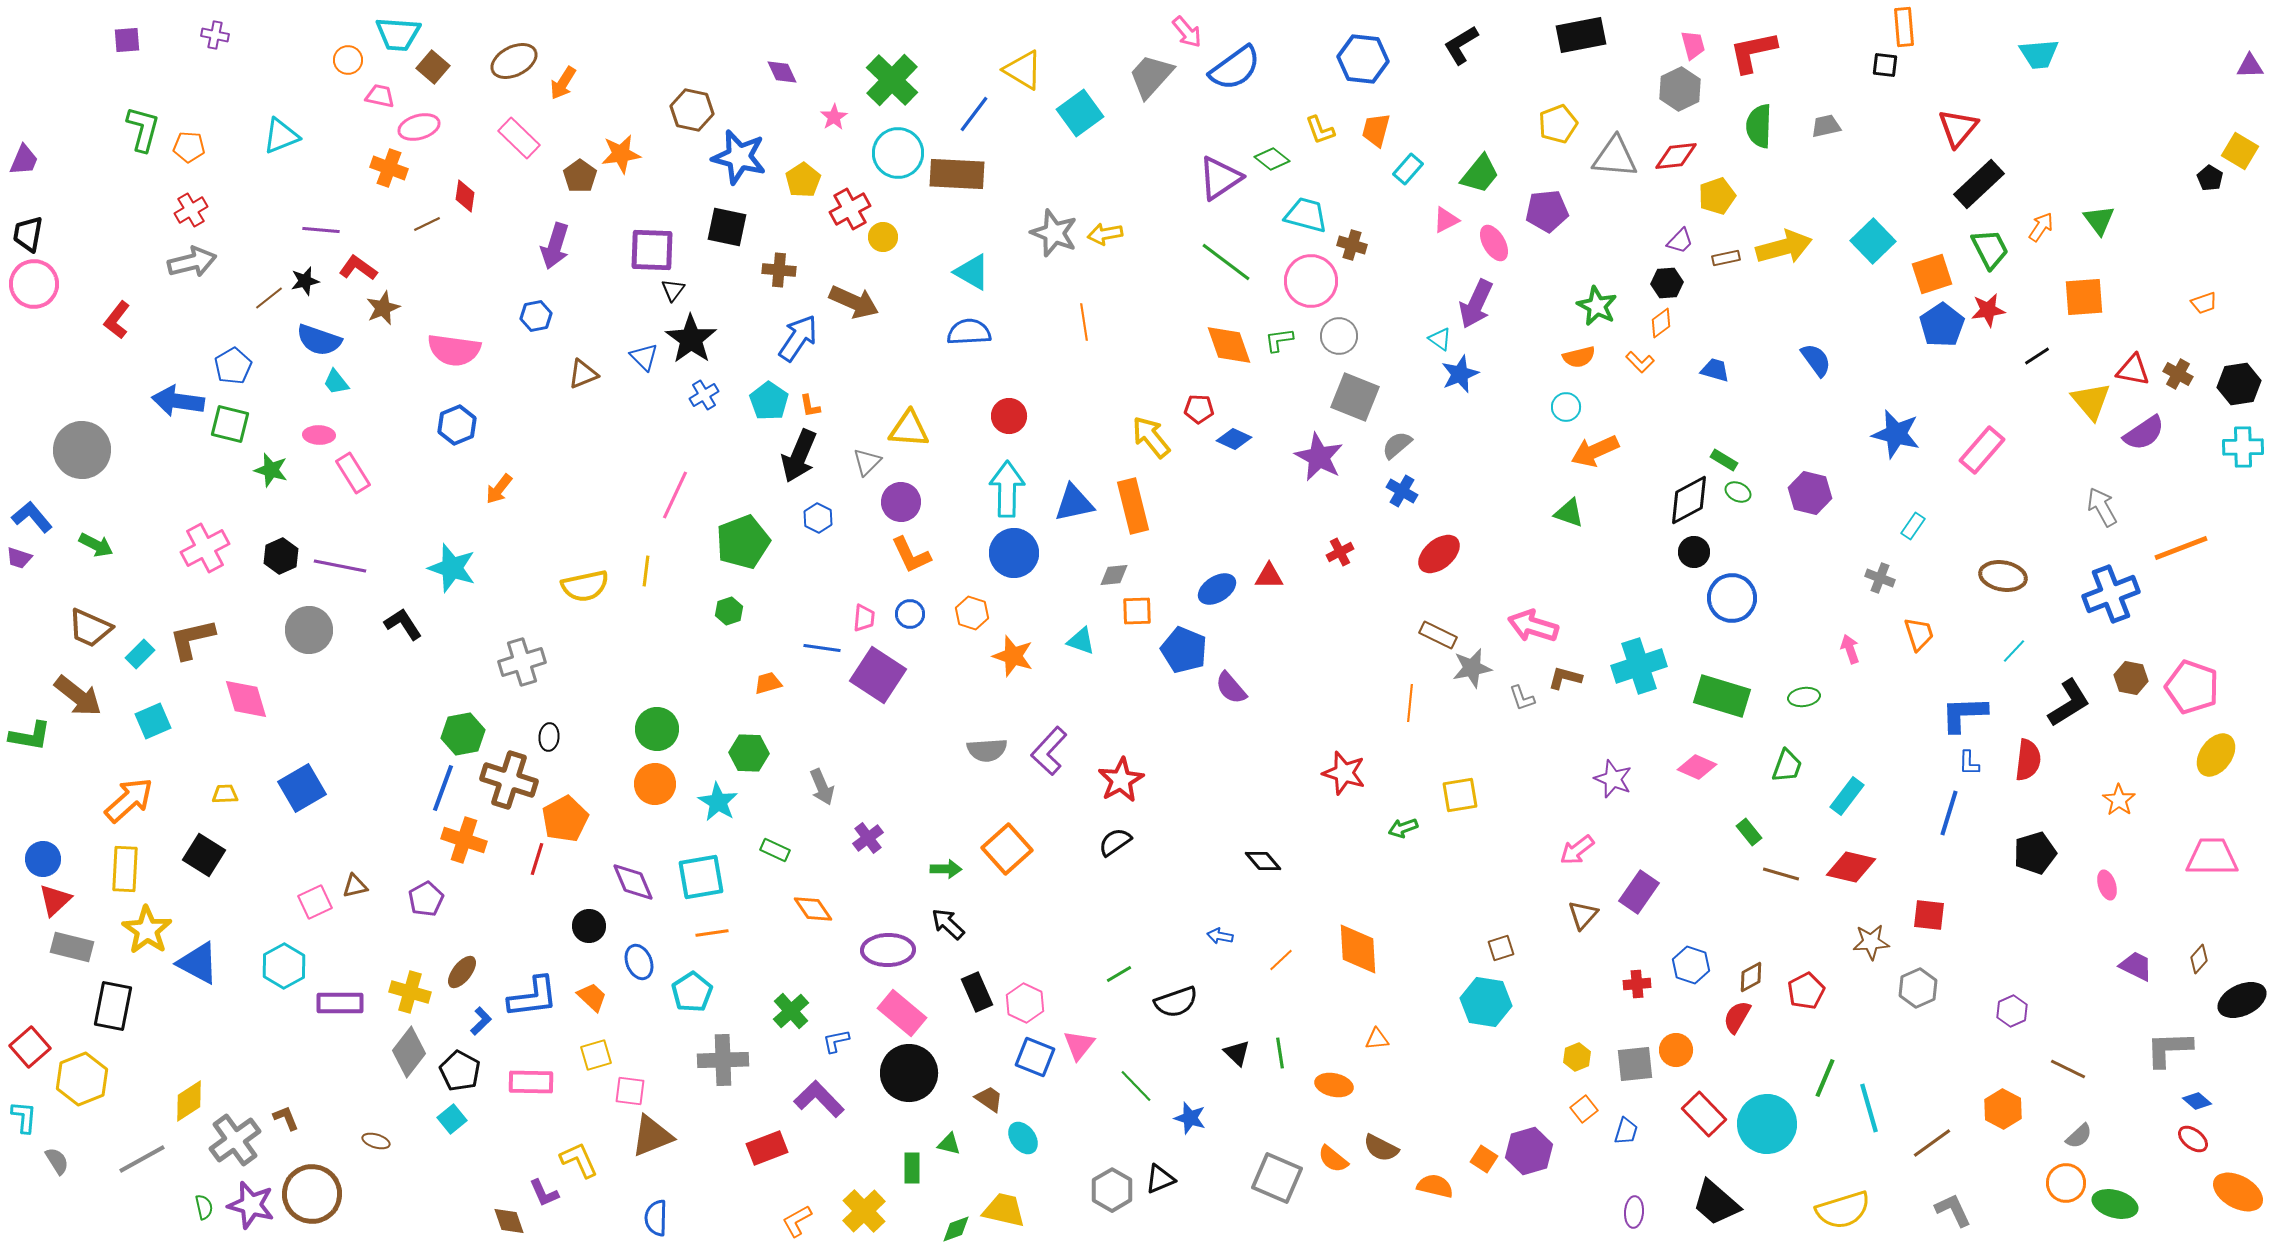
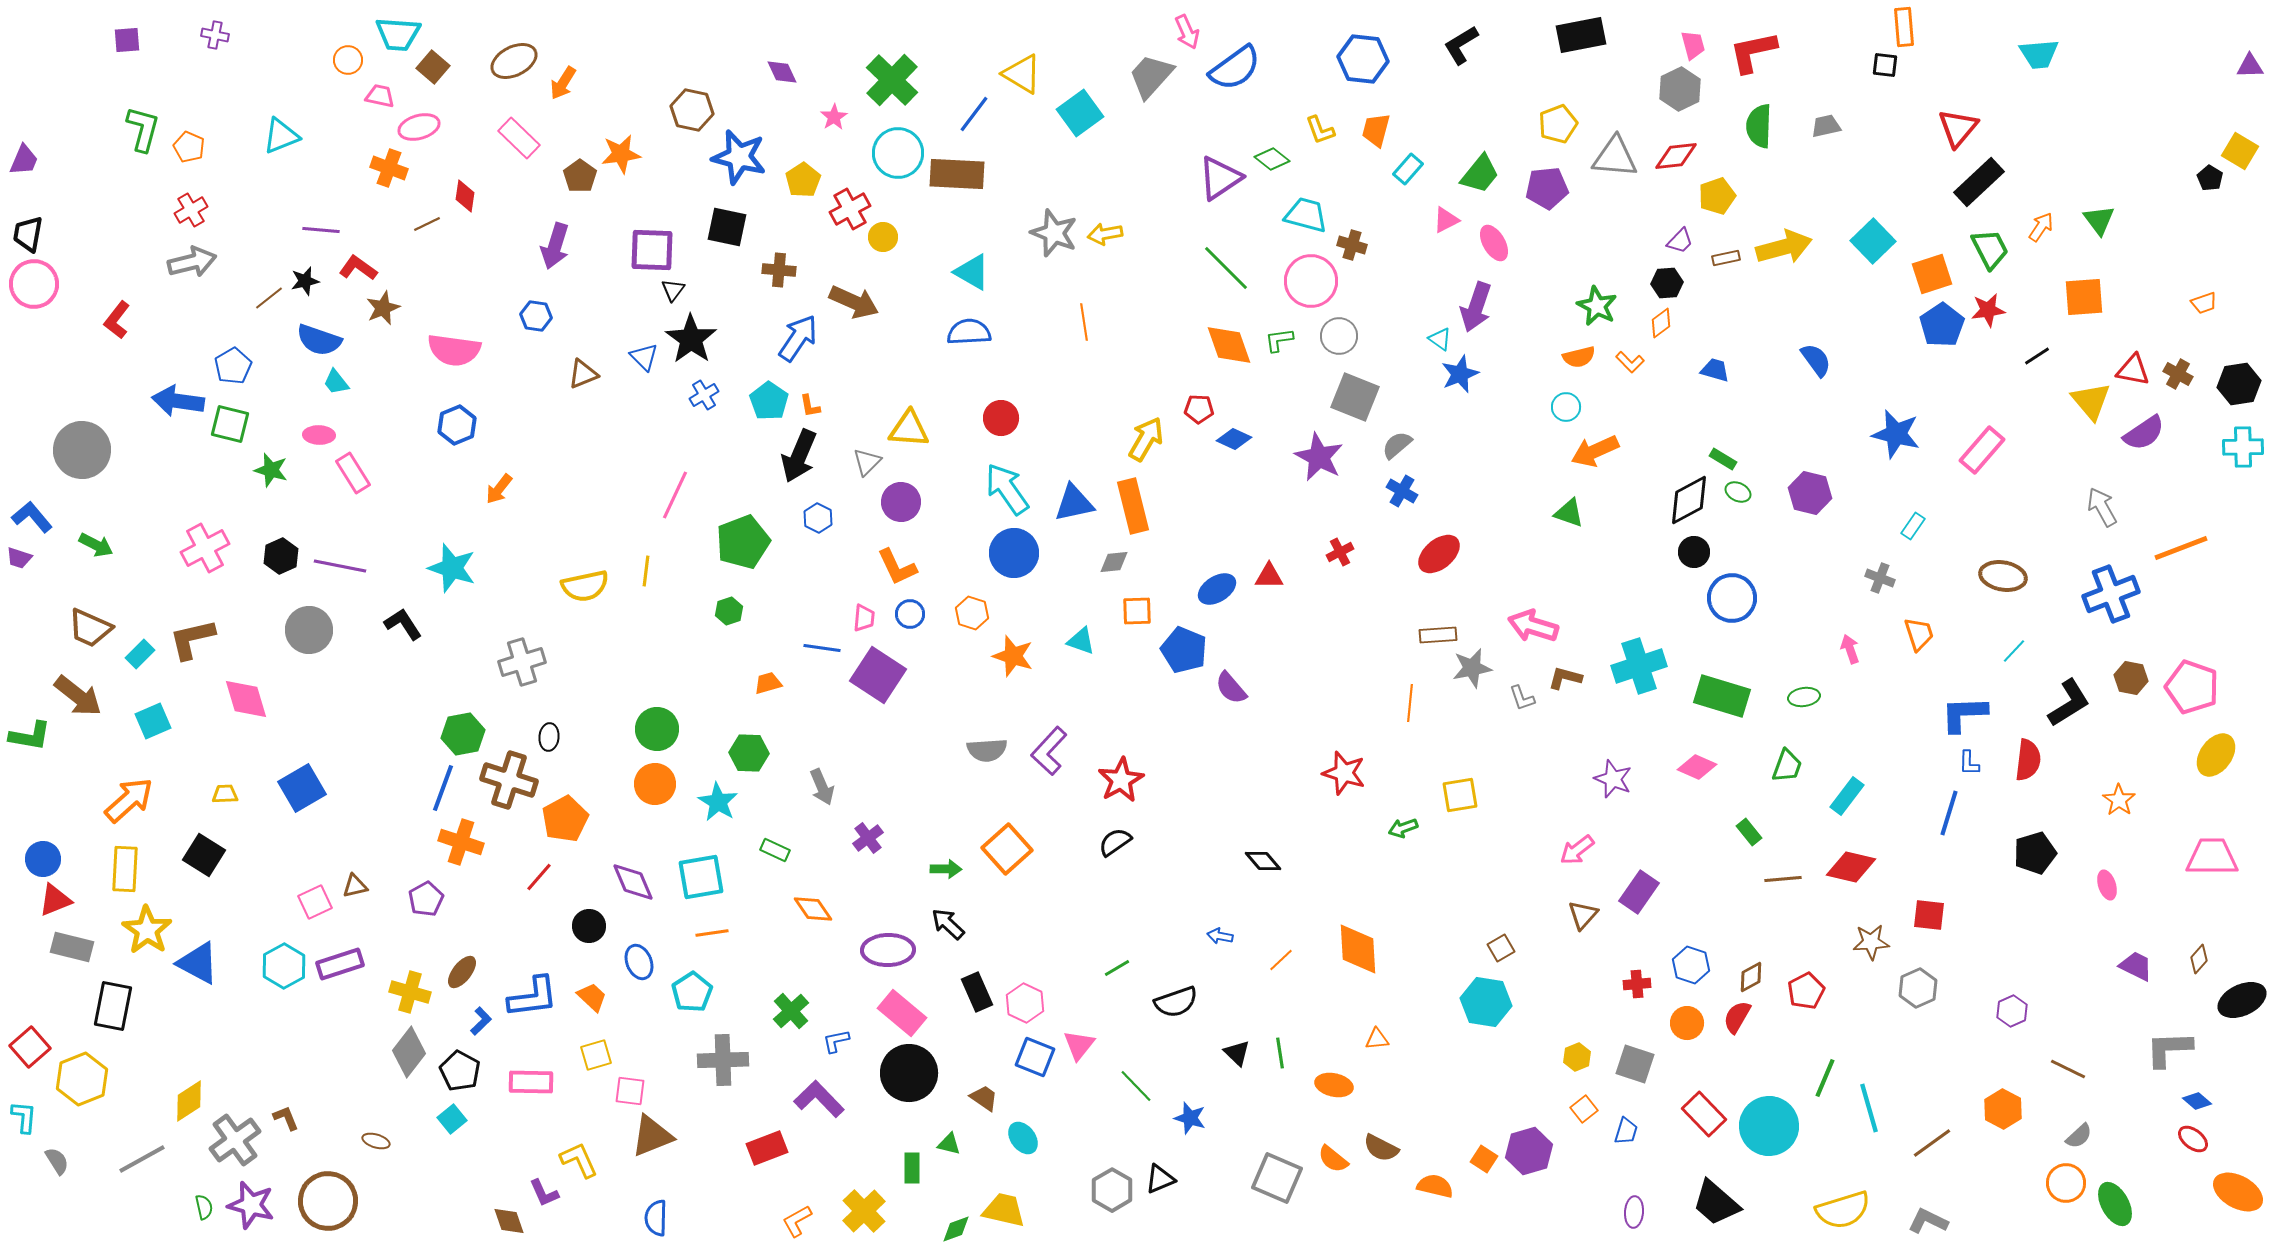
pink arrow at (1187, 32): rotated 16 degrees clockwise
yellow triangle at (1023, 70): moved 1 px left, 4 px down
orange pentagon at (189, 147): rotated 20 degrees clockwise
black rectangle at (1979, 184): moved 2 px up
purple pentagon at (1547, 211): moved 23 px up
green line at (1226, 262): moved 6 px down; rotated 8 degrees clockwise
purple arrow at (1476, 304): moved 3 px down; rotated 6 degrees counterclockwise
blue hexagon at (536, 316): rotated 20 degrees clockwise
orange L-shape at (1640, 362): moved 10 px left
red circle at (1009, 416): moved 8 px left, 2 px down
yellow arrow at (1151, 437): moved 5 px left, 2 px down; rotated 69 degrees clockwise
green rectangle at (1724, 460): moved 1 px left, 1 px up
cyan arrow at (1007, 489): rotated 36 degrees counterclockwise
orange L-shape at (911, 555): moved 14 px left, 12 px down
gray diamond at (1114, 575): moved 13 px up
brown rectangle at (1438, 635): rotated 30 degrees counterclockwise
orange cross at (464, 840): moved 3 px left, 2 px down
red line at (537, 859): moved 2 px right, 18 px down; rotated 24 degrees clockwise
brown line at (1781, 874): moved 2 px right, 5 px down; rotated 21 degrees counterclockwise
red triangle at (55, 900): rotated 21 degrees clockwise
brown square at (1501, 948): rotated 12 degrees counterclockwise
green line at (1119, 974): moved 2 px left, 6 px up
purple rectangle at (340, 1003): moved 39 px up; rotated 18 degrees counterclockwise
orange circle at (1676, 1050): moved 11 px right, 27 px up
gray square at (1635, 1064): rotated 24 degrees clockwise
brown trapezoid at (989, 1099): moved 5 px left, 1 px up
cyan circle at (1767, 1124): moved 2 px right, 2 px down
brown circle at (312, 1194): moved 16 px right, 7 px down
green ellipse at (2115, 1204): rotated 45 degrees clockwise
gray L-shape at (1953, 1210): moved 25 px left, 11 px down; rotated 39 degrees counterclockwise
